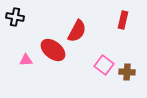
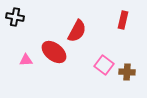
red ellipse: moved 1 px right, 2 px down
